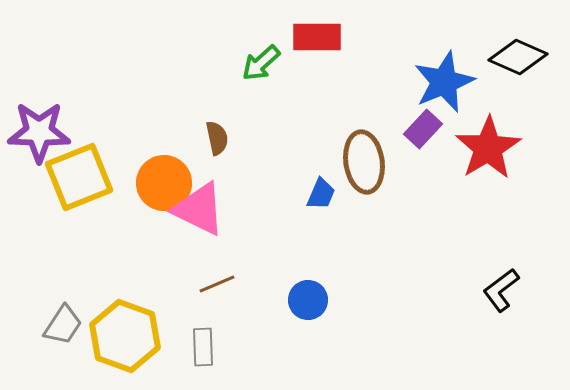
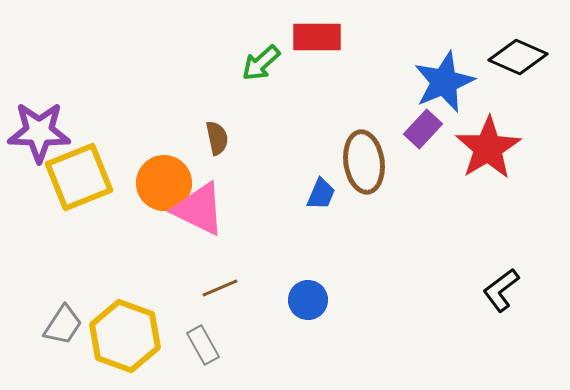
brown line: moved 3 px right, 4 px down
gray rectangle: moved 2 px up; rotated 27 degrees counterclockwise
